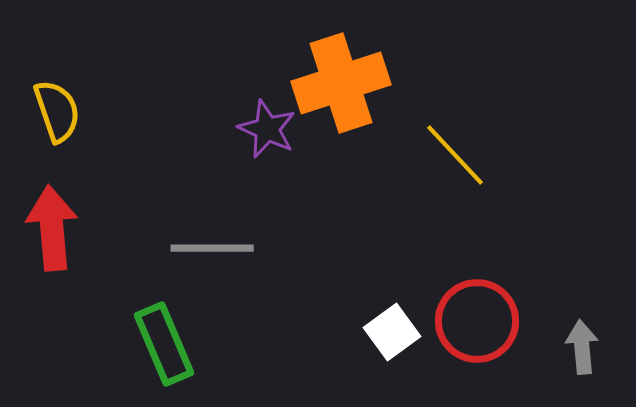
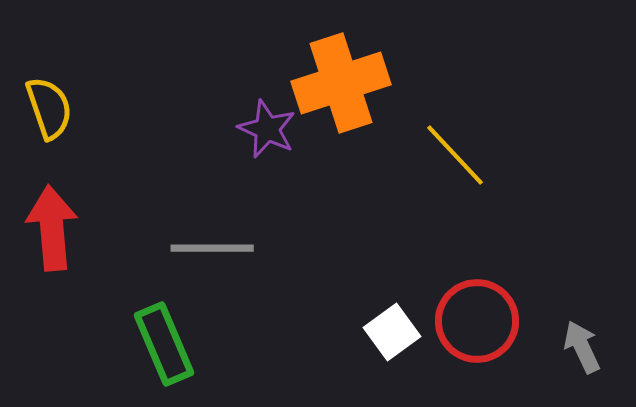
yellow semicircle: moved 8 px left, 3 px up
gray arrow: rotated 20 degrees counterclockwise
